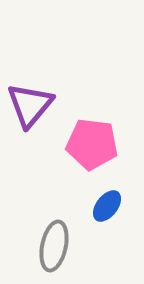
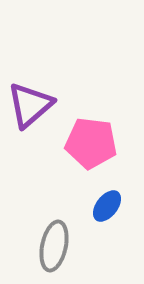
purple triangle: rotated 9 degrees clockwise
pink pentagon: moved 1 px left, 1 px up
